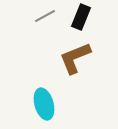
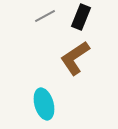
brown L-shape: rotated 12 degrees counterclockwise
